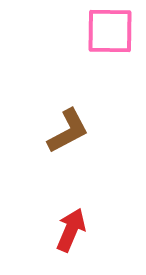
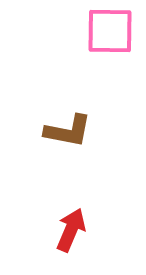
brown L-shape: rotated 39 degrees clockwise
